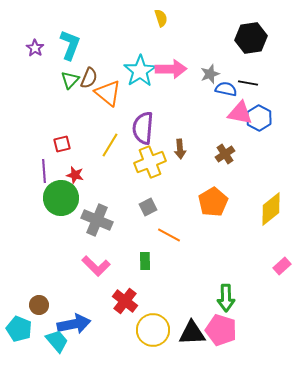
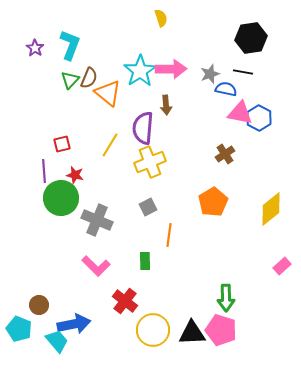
black line: moved 5 px left, 11 px up
brown arrow: moved 14 px left, 44 px up
orange line: rotated 70 degrees clockwise
